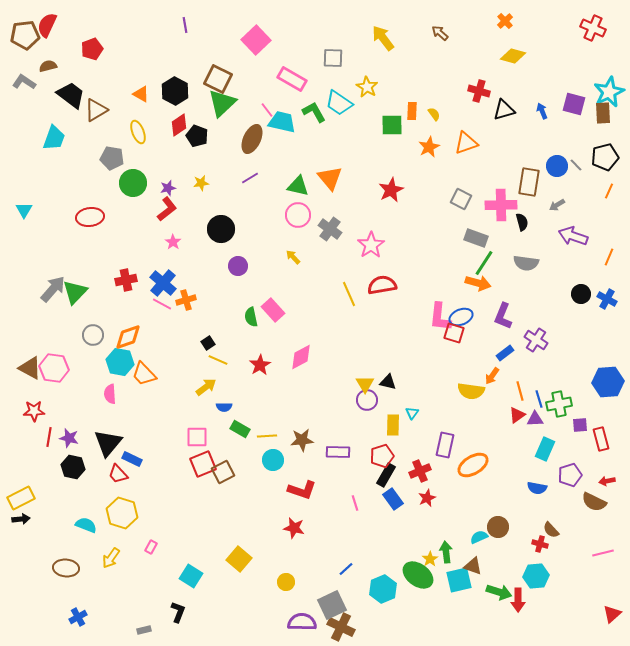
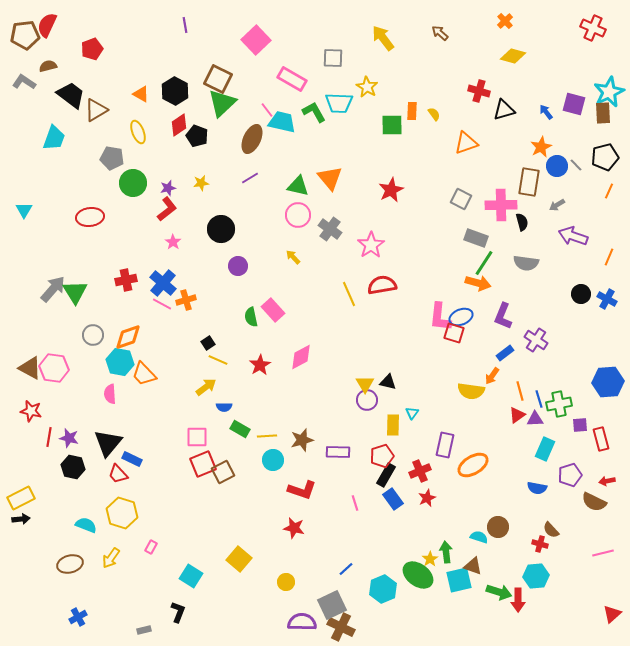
cyan trapezoid at (339, 103): rotated 32 degrees counterclockwise
blue arrow at (542, 111): moved 4 px right, 1 px down; rotated 14 degrees counterclockwise
orange star at (429, 147): moved 112 px right
green triangle at (75, 292): rotated 16 degrees counterclockwise
red star at (34, 411): moved 3 px left; rotated 15 degrees clockwise
brown star at (302, 440): rotated 10 degrees counterclockwise
cyan semicircle at (479, 537): rotated 42 degrees clockwise
brown ellipse at (66, 568): moved 4 px right, 4 px up; rotated 20 degrees counterclockwise
